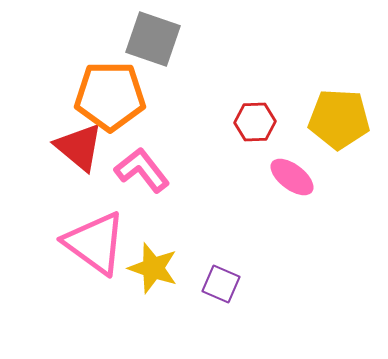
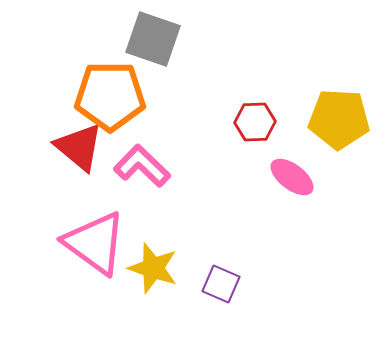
pink L-shape: moved 4 px up; rotated 8 degrees counterclockwise
